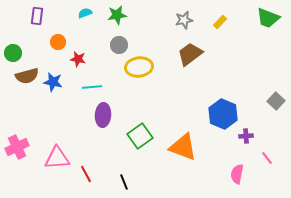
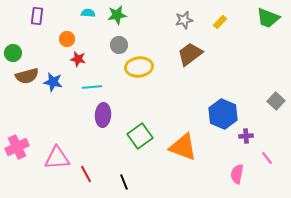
cyan semicircle: moved 3 px right; rotated 24 degrees clockwise
orange circle: moved 9 px right, 3 px up
